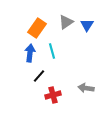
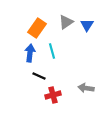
black line: rotated 72 degrees clockwise
